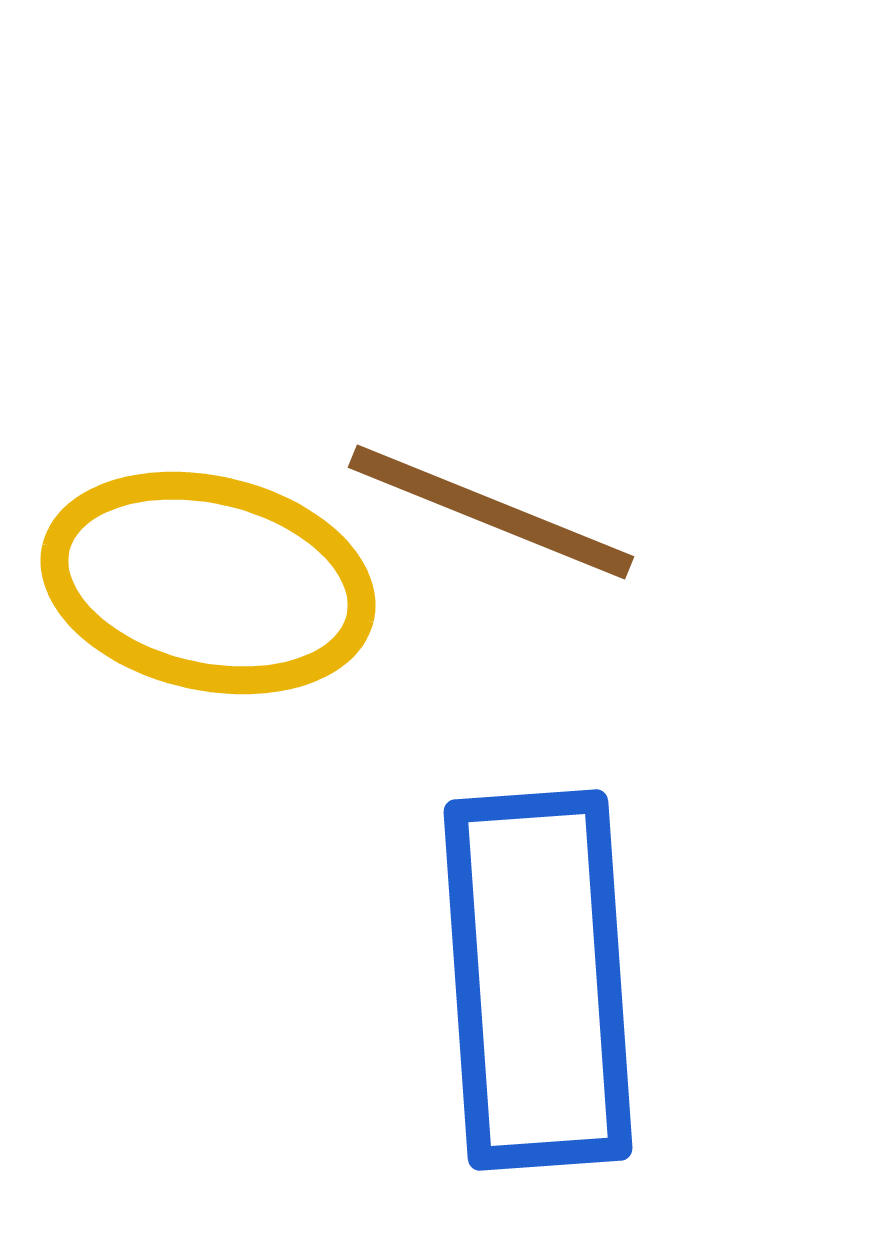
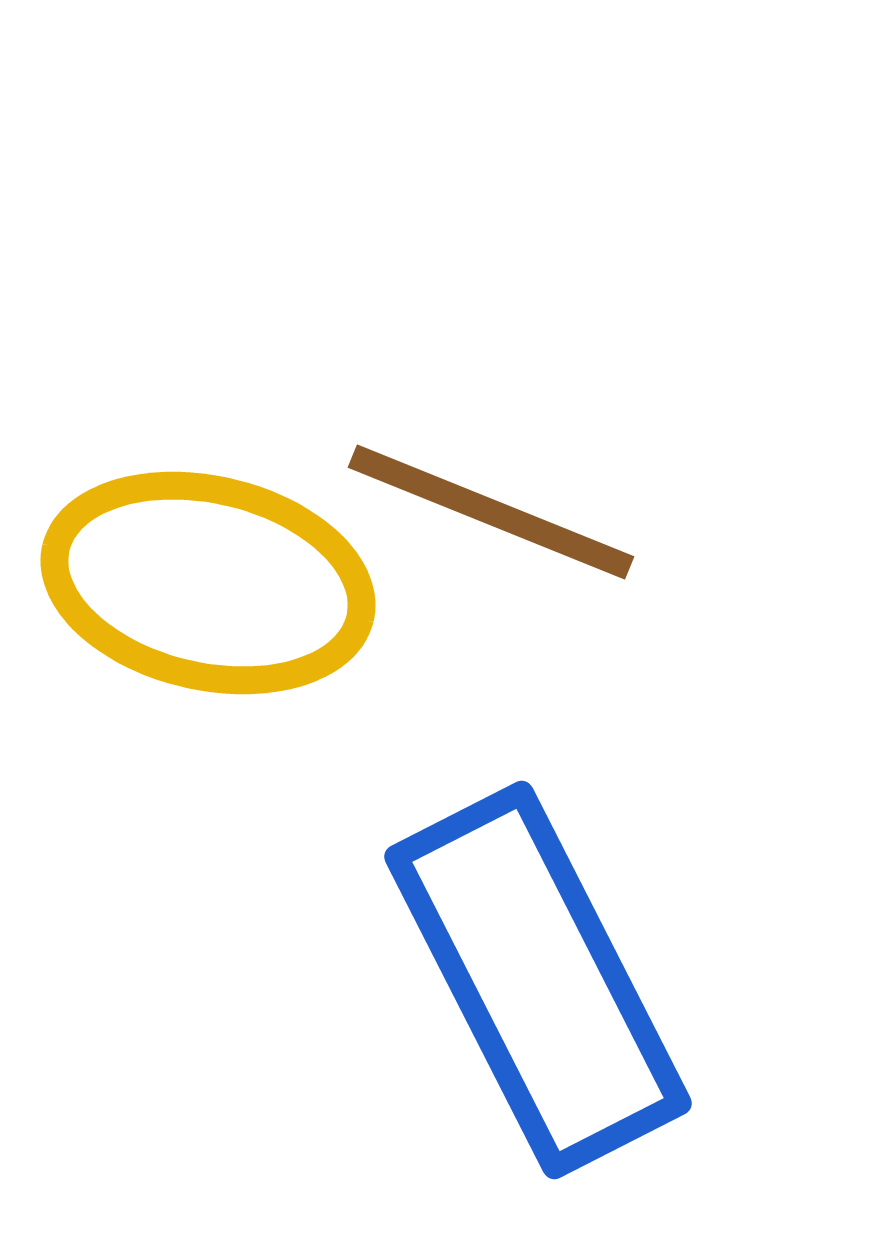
blue rectangle: rotated 23 degrees counterclockwise
